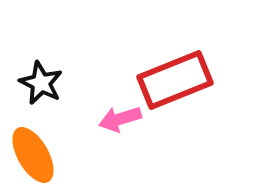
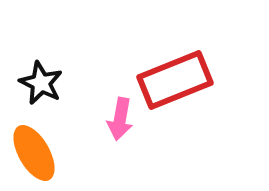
pink arrow: rotated 63 degrees counterclockwise
orange ellipse: moved 1 px right, 2 px up
